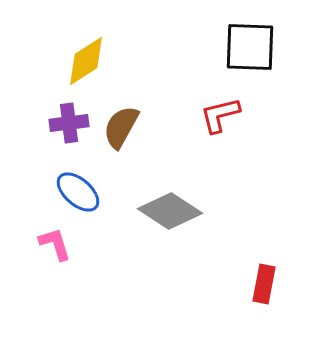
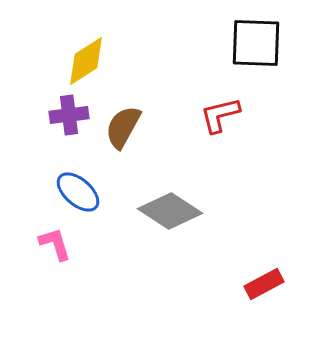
black square: moved 6 px right, 4 px up
purple cross: moved 8 px up
brown semicircle: moved 2 px right
red rectangle: rotated 51 degrees clockwise
